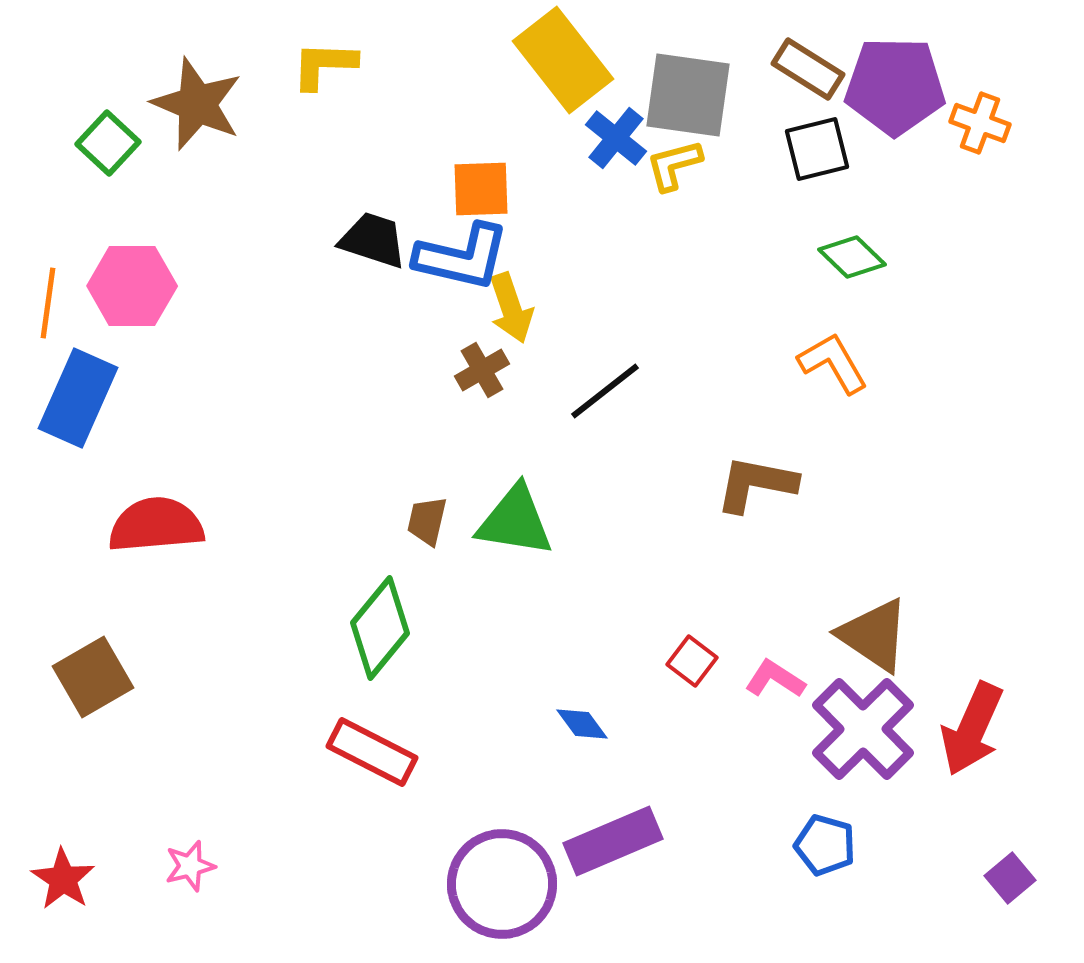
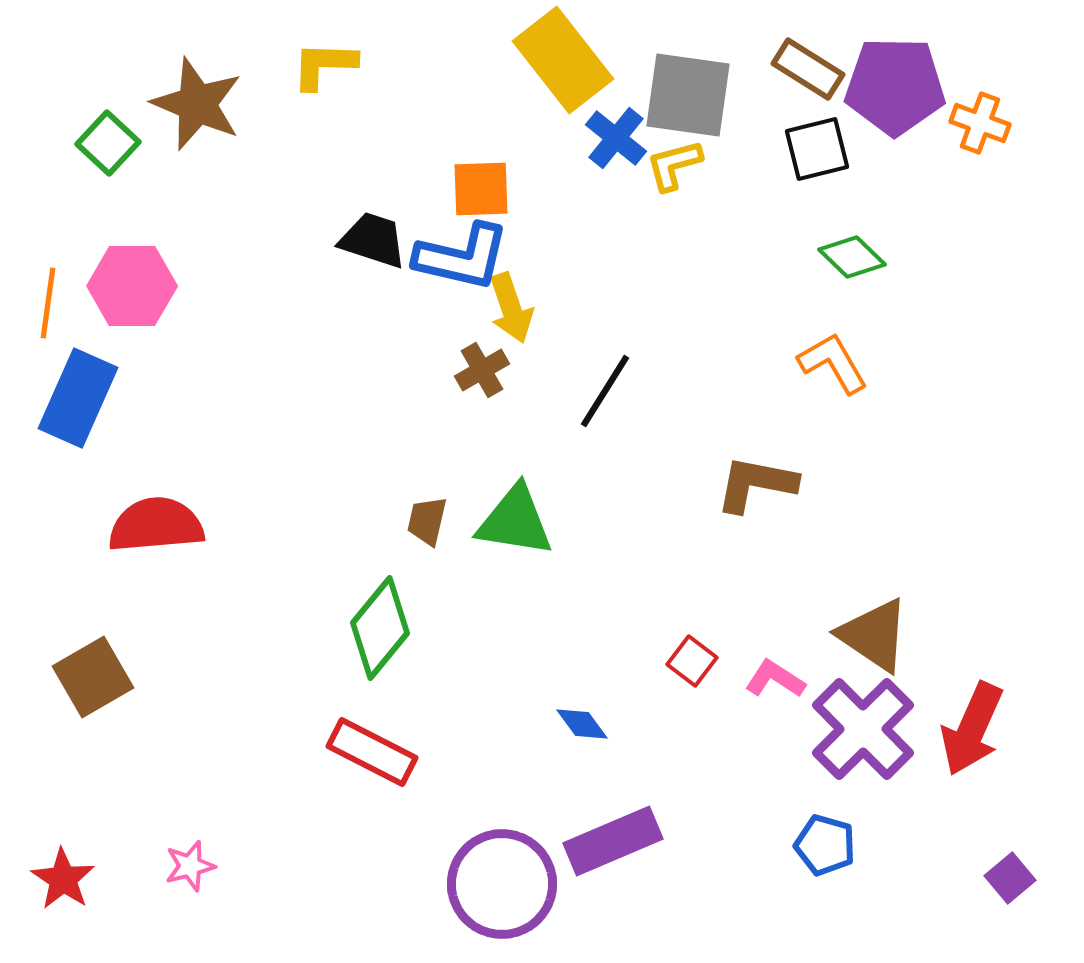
black line at (605, 391): rotated 20 degrees counterclockwise
